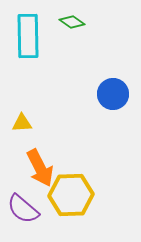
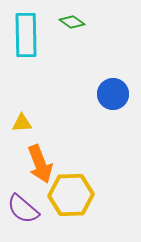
cyan rectangle: moved 2 px left, 1 px up
orange arrow: moved 4 px up; rotated 6 degrees clockwise
